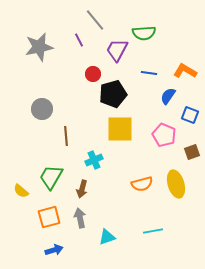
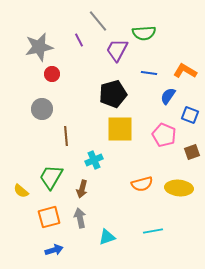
gray line: moved 3 px right, 1 px down
red circle: moved 41 px left
yellow ellipse: moved 3 px right, 4 px down; rotated 68 degrees counterclockwise
